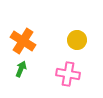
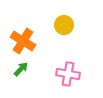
yellow circle: moved 13 px left, 15 px up
green arrow: rotated 21 degrees clockwise
